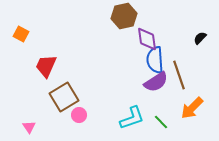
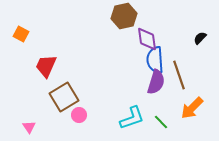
purple semicircle: rotated 40 degrees counterclockwise
